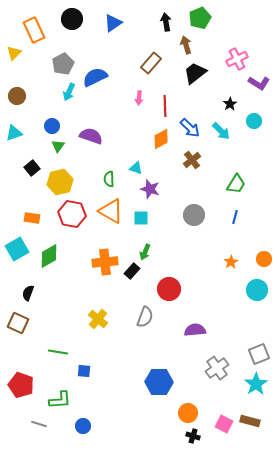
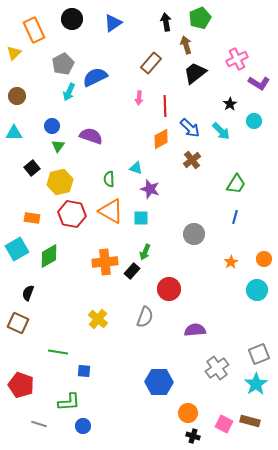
cyan triangle at (14, 133): rotated 18 degrees clockwise
gray circle at (194, 215): moved 19 px down
green L-shape at (60, 400): moved 9 px right, 2 px down
